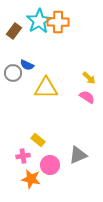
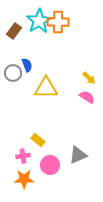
blue semicircle: rotated 136 degrees counterclockwise
orange star: moved 7 px left; rotated 12 degrees counterclockwise
